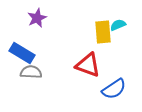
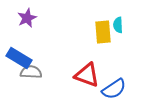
purple star: moved 10 px left
cyan semicircle: rotated 70 degrees counterclockwise
blue rectangle: moved 3 px left, 5 px down
red triangle: moved 1 px left, 10 px down
